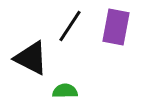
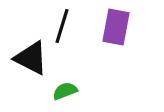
black line: moved 8 px left; rotated 16 degrees counterclockwise
green semicircle: rotated 20 degrees counterclockwise
